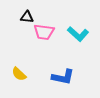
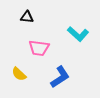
pink trapezoid: moved 5 px left, 16 px down
blue L-shape: moved 3 px left; rotated 45 degrees counterclockwise
